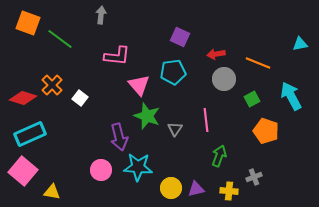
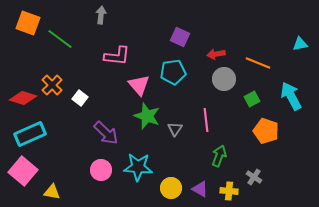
purple arrow: moved 13 px left, 4 px up; rotated 32 degrees counterclockwise
gray cross: rotated 35 degrees counterclockwise
purple triangle: moved 4 px right; rotated 42 degrees clockwise
